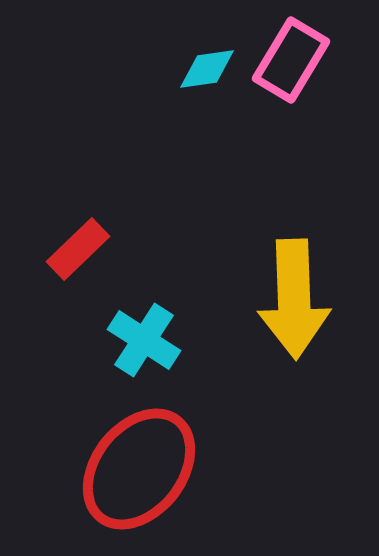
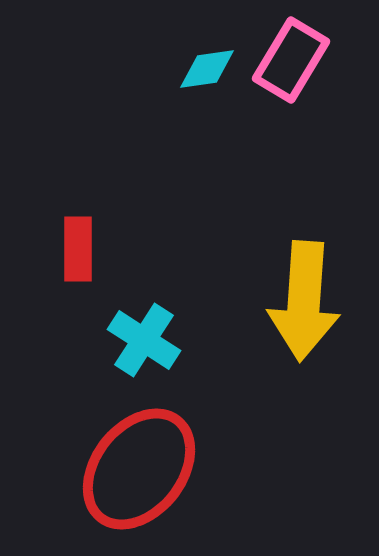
red rectangle: rotated 46 degrees counterclockwise
yellow arrow: moved 10 px right, 2 px down; rotated 6 degrees clockwise
